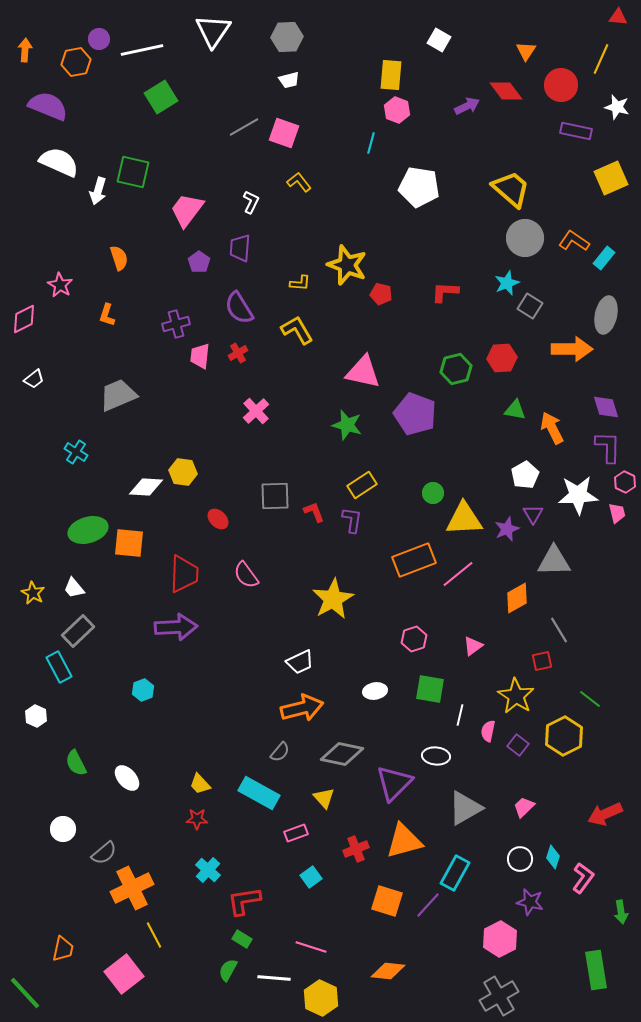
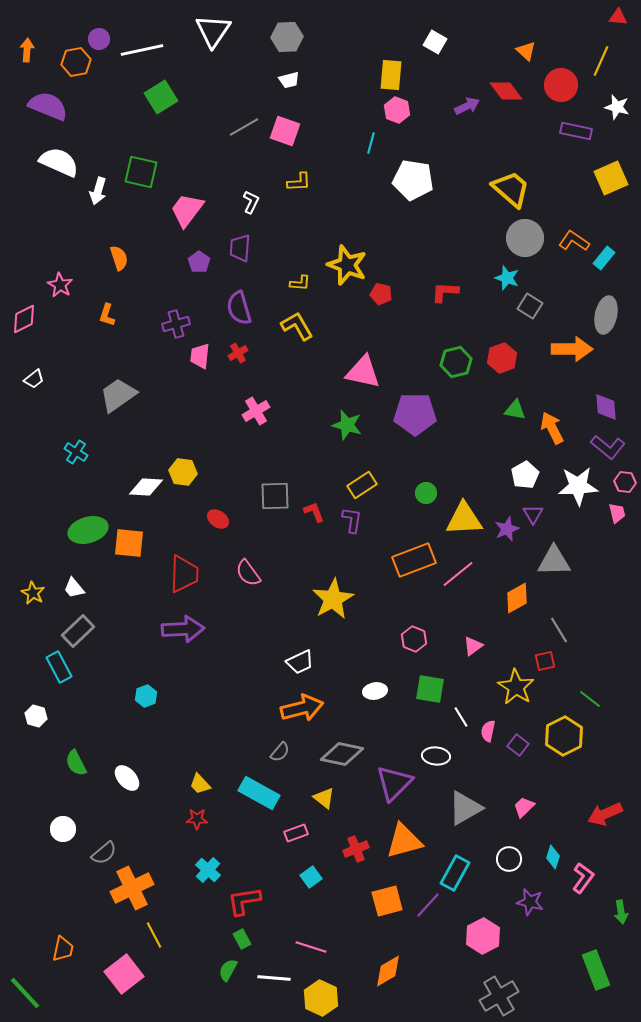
white square at (439, 40): moved 4 px left, 2 px down
orange arrow at (25, 50): moved 2 px right
orange triangle at (526, 51): rotated 20 degrees counterclockwise
yellow line at (601, 59): moved 2 px down
pink square at (284, 133): moved 1 px right, 2 px up
green square at (133, 172): moved 8 px right
yellow L-shape at (299, 182): rotated 125 degrees clockwise
white pentagon at (419, 187): moved 6 px left, 7 px up
cyan star at (507, 283): moved 5 px up; rotated 30 degrees counterclockwise
purple semicircle at (239, 308): rotated 16 degrees clockwise
yellow L-shape at (297, 330): moved 4 px up
red hexagon at (502, 358): rotated 16 degrees counterclockwise
green hexagon at (456, 369): moved 7 px up
gray trapezoid at (118, 395): rotated 12 degrees counterclockwise
purple diamond at (606, 407): rotated 12 degrees clockwise
pink cross at (256, 411): rotated 12 degrees clockwise
purple pentagon at (415, 414): rotated 21 degrees counterclockwise
purple L-shape at (608, 447): rotated 128 degrees clockwise
pink hexagon at (625, 482): rotated 20 degrees counterclockwise
green circle at (433, 493): moved 7 px left
white star at (578, 495): moved 9 px up
red ellipse at (218, 519): rotated 10 degrees counterclockwise
pink semicircle at (246, 575): moved 2 px right, 2 px up
purple arrow at (176, 627): moved 7 px right, 2 px down
pink hexagon at (414, 639): rotated 20 degrees counterclockwise
red square at (542, 661): moved 3 px right
cyan hexagon at (143, 690): moved 3 px right, 6 px down
yellow star at (516, 696): moved 9 px up
white line at (460, 715): moved 1 px right, 2 px down; rotated 45 degrees counterclockwise
white hexagon at (36, 716): rotated 10 degrees counterclockwise
yellow triangle at (324, 798): rotated 10 degrees counterclockwise
white circle at (520, 859): moved 11 px left
orange square at (387, 901): rotated 32 degrees counterclockwise
green rectangle at (242, 939): rotated 30 degrees clockwise
pink hexagon at (500, 939): moved 17 px left, 3 px up
green rectangle at (596, 970): rotated 12 degrees counterclockwise
orange diamond at (388, 971): rotated 36 degrees counterclockwise
